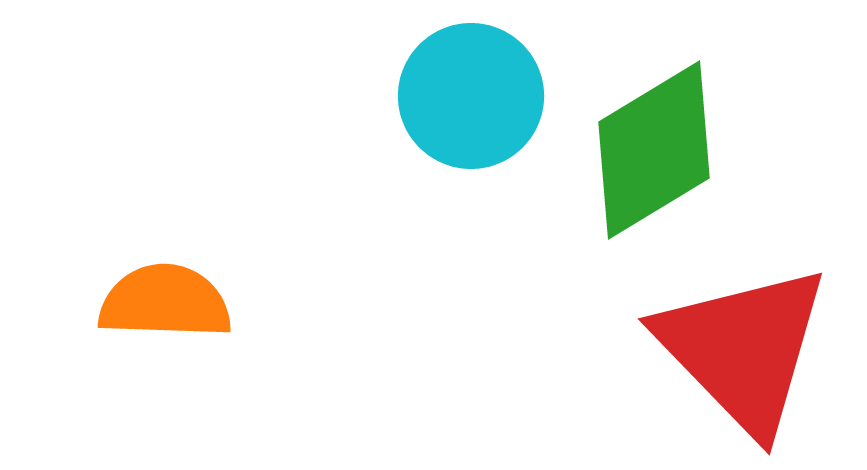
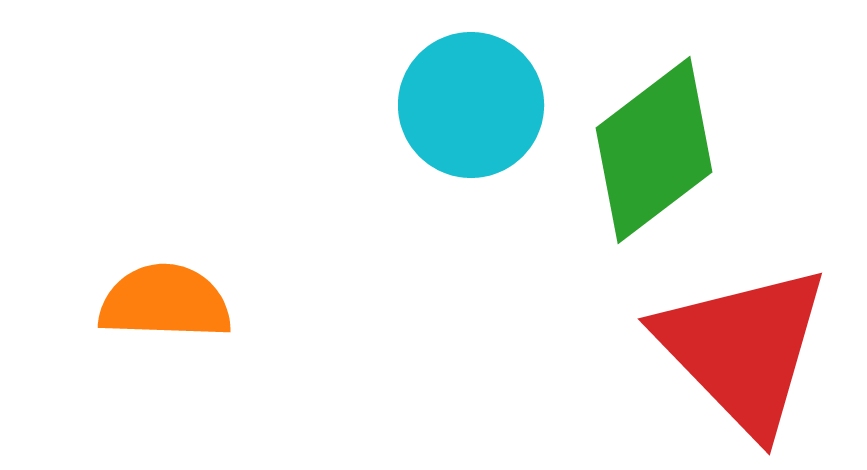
cyan circle: moved 9 px down
green diamond: rotated 6 degrees counterclockwise
